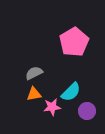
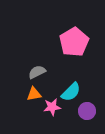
gray semicircle: moved 3 px right, 1 px up
